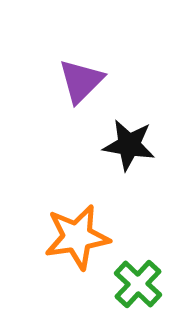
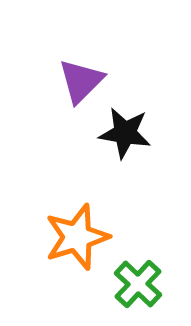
black star: moved 4 px left, 12 px up
orange star: rotated 8 degrees counterclockwise
